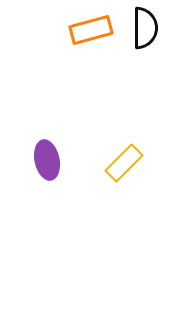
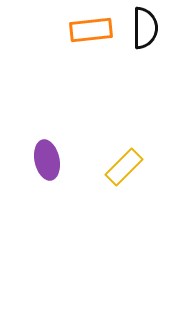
orange rectangle: rotated 9 degrees clockwise
yellow rectangle: moved 4 px down
